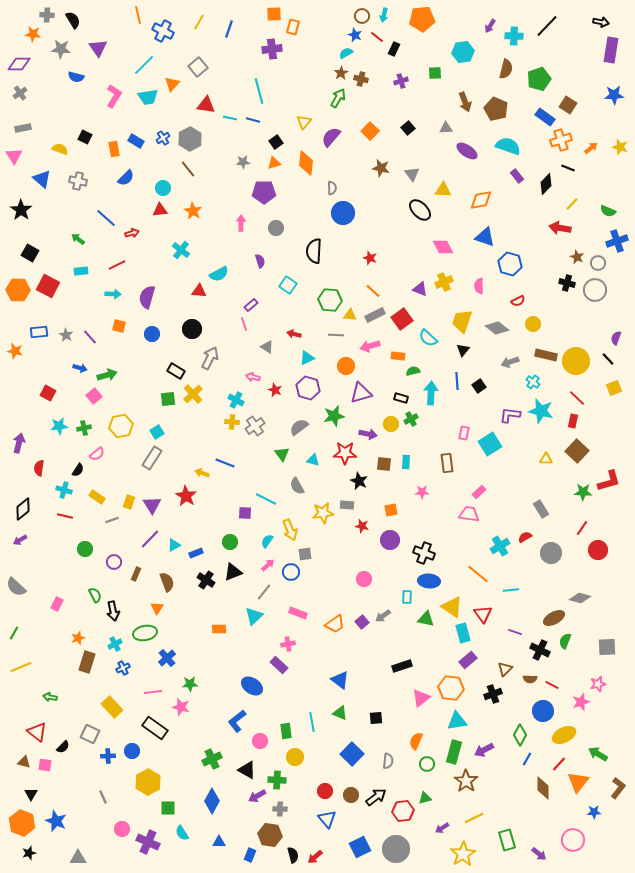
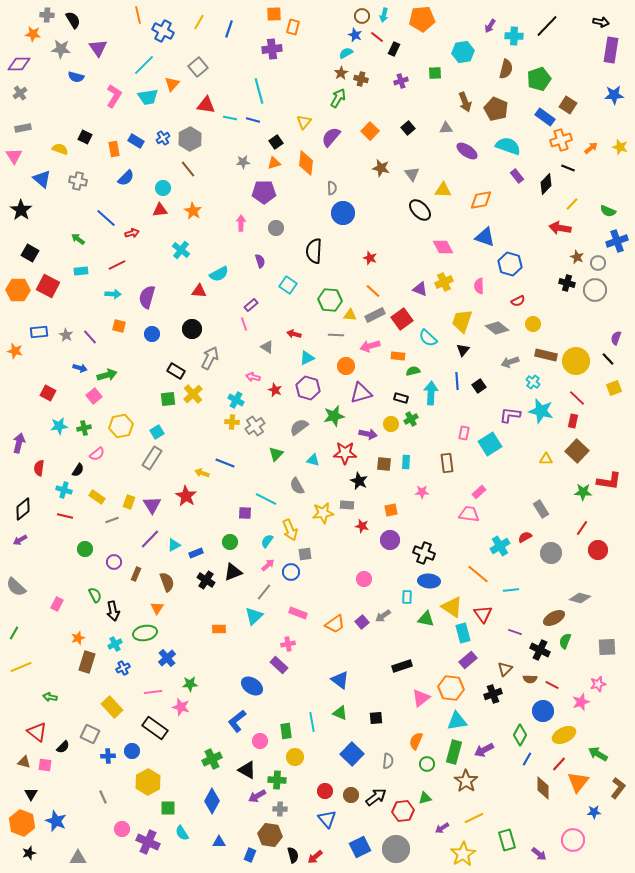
green triangle at (282, 454): moved 6 px left; rotated 21 degrees clockwise
red L-shape at (609, 481): rotated 25 degrees clockwise
